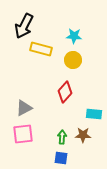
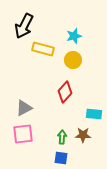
cyan star: rotated 21 degrees counterclockwise
yellow rectangle: moved 2 px right
